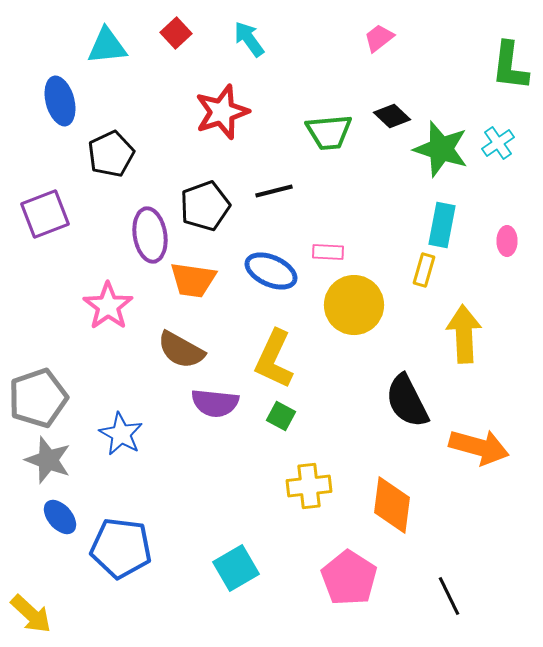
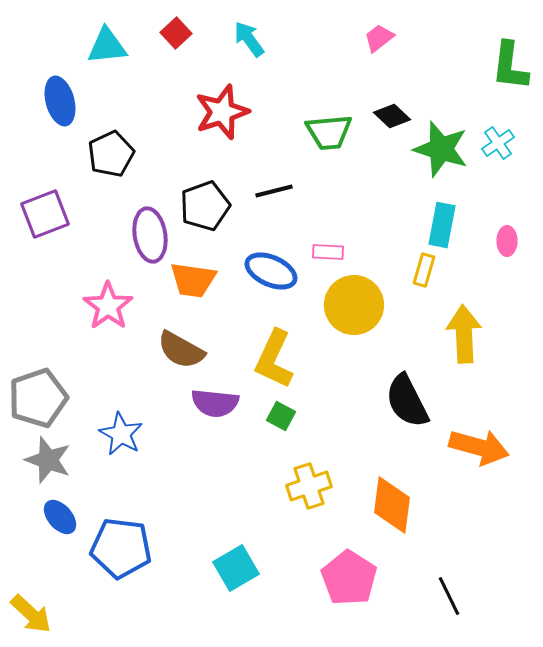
yellow cross at (309, 486): rotated 12 degrees counterclockwise
